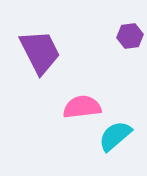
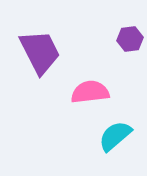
purple hexagon: moved 3 px down
pink semicircle: moved 8 px right, 15 px up
